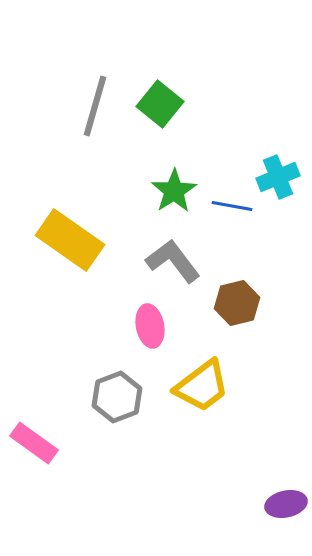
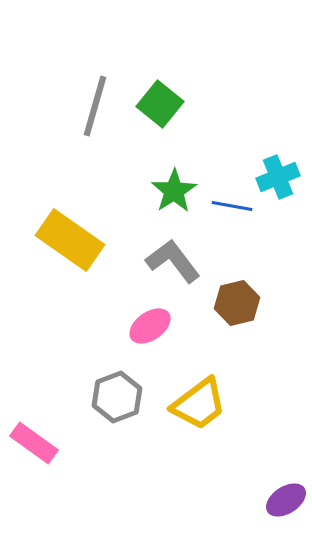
pink ellipse: rotated 66 degrees clockwise
yellow trapezoid: moved 3 px left, 18 px down
purple ellipse: moved 4 px up; rotated 21 degrees counterclockwise
